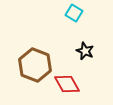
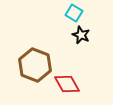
black star: moved 4 px left, 16 px up
